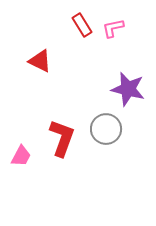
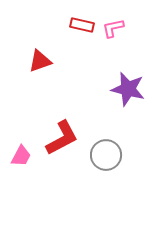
red rectangle: rotated 45 degrees counterclockwise
red triangle: rotated 45 degrees counterclockwise
gray circle: moved 26 px down
red L-shape: rotated 42 degrees clockwise
